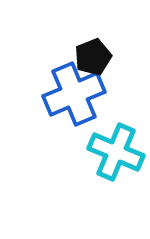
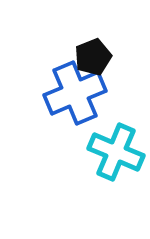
blue cross: moved 1 px right, 1 px up
